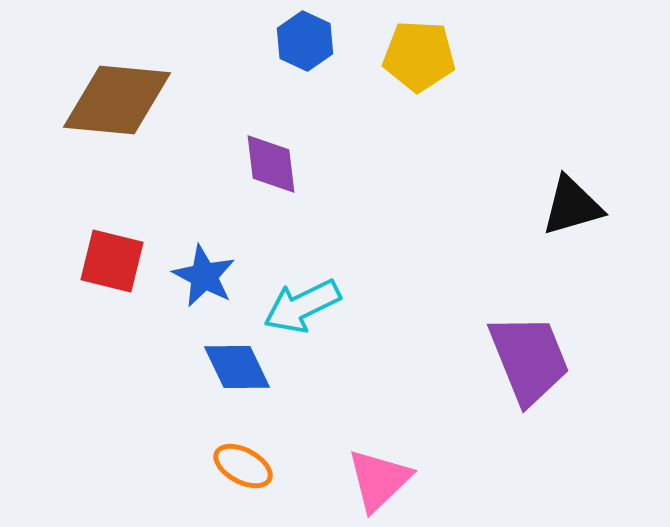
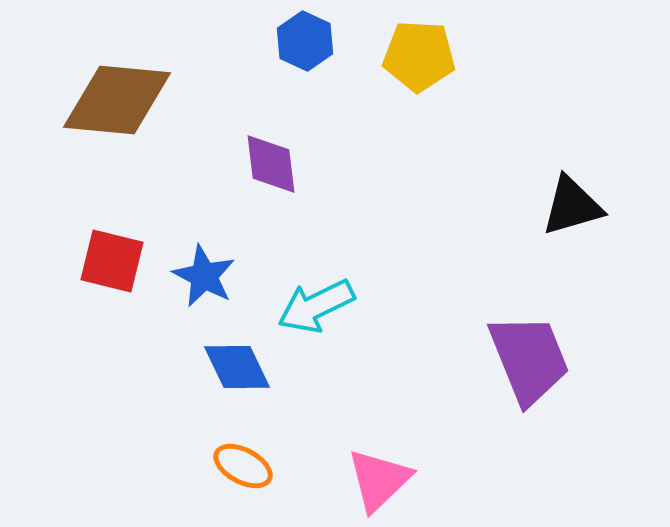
cyan arrow: moved 14 px right
